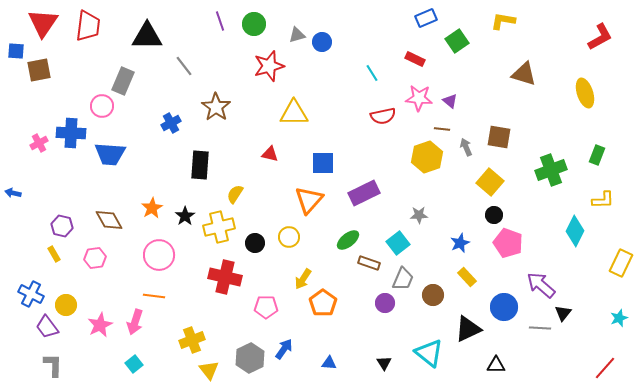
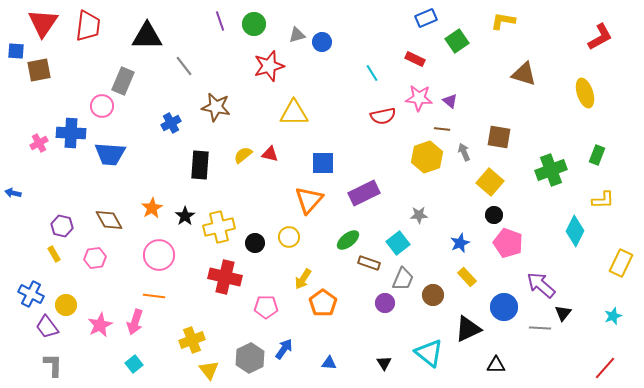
brown star at (216, 107): rotated 24 degrees counterclockwise
gray arrow at (466, 147): moved 2 px left, 5 px down
yellow semicircle at (235, 194): moved 8 px right, 39 px up; rotated 18 degrees clockwise
cyan star at (619, 318): moved 6 px left, 2 px up
